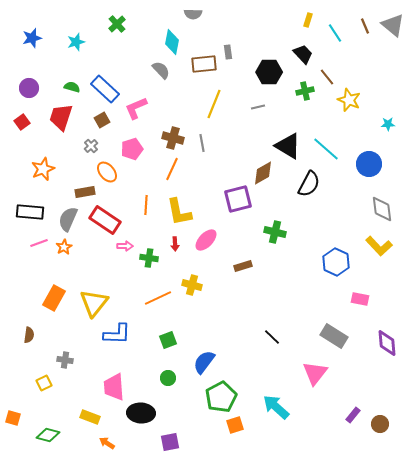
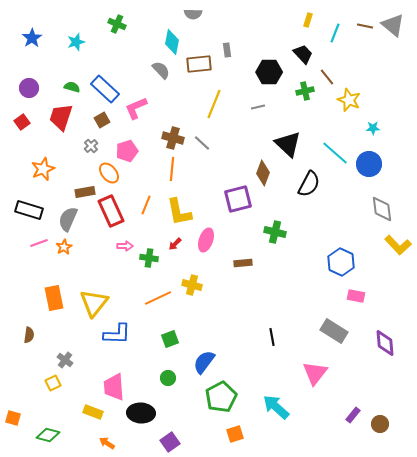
green cross at (117, 24): rotated 24 degrees counterclockwise
brown line at (365, 26): rotated 56 degrees counterclockwise
cyan line at (335, 33): rotated 54 degrees clockwise
blue star at (32, 38): rotated 18 degrees counterclockwise
gray rectangle at (228, 52): moved 1 px left, 2 px up
brown rectangle at (204, 64): moved 5 px left
cyan star at (388, 124): moved 15 px left, 4 px down
gray line at (202, 143): rotated 36 degrees counterclockwise
black triangle at (288, 146): moved 2 px up; rotated 12 degrees clockwise
pink pentagon at (132, 149): moved 5 px left, 2 px down
cyan line at (326, 149): moved 9 px right, 4 px down
orange line at (172, 169): rotated 20 degrees counterclockwise
orange ellipse at (107, 172): moved 2 px right, 1 px down
brown diamond at (263, 173): rotated 40 degrees counterclockwise
orange line at (146, 205): rotated 18 degrees clockwise
black rectangle at (30, 212): moved 1 px left, 2 px up; rotated 12 degrees clockwise
red rectangle at (105, 220): moved 6 px right, 9 px up; rotated 32 degrees clockwise
pink ellipse at (206, 240): rotated 25 degrees counterclockwise
red arrow at (175, 244): rotated 48 degrees clockwise
yellow L-shape at (379, 246): moved 19 px right, 1 px up
blue hexagon at (336, 262): moved 5 px right
brown rectangle at (243, 266): moved 3 px up; rotated 12 degrees clockwise
orange rectangle at (54, 298): rotated 40 degrees counterclockwise
pink rectangle at (360, 299): moved 4 px left, 3 px up
gray rectangle at (334, 336): moved 5 px up
black line at (272, 337): rotated 36 degrees clockwise
green square at (168, 340): moved 2 px right, 1 px up
purple diamond at (387, 343): moved 2 px left
gray cross at (65, 360): rotated 28 degrees clockwise
yellow square at (44, 383): moved 9 px right
yellow rectangle at (90, 417): moved 3 px right, 5 px up
orange square at (235, 425): moved 9 px down
purple square at (170, 442): rotated 24 degrees counterclockwise
